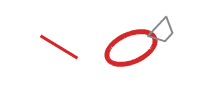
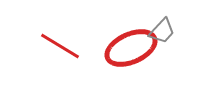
red line: moved 1 px right, 1 px up
